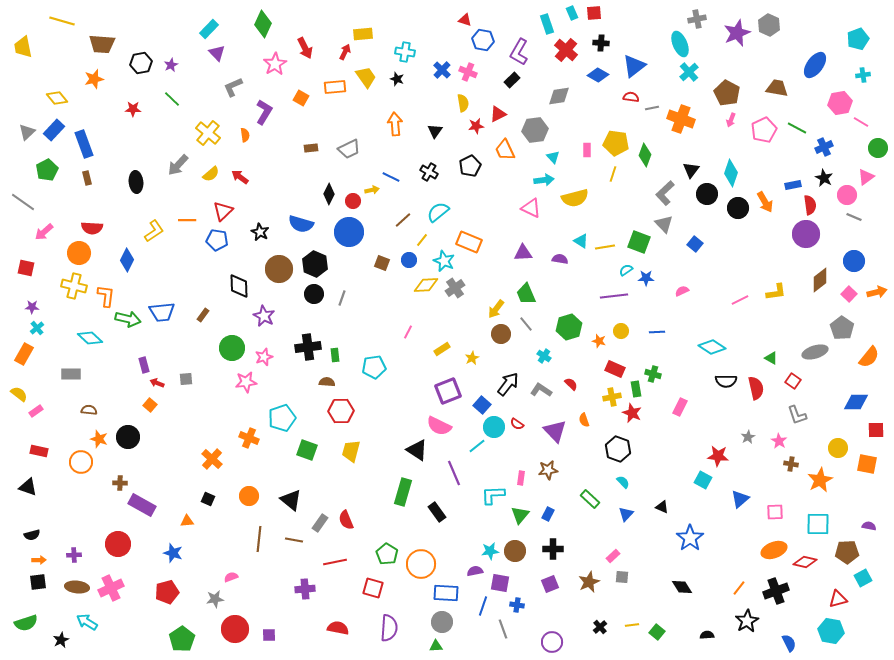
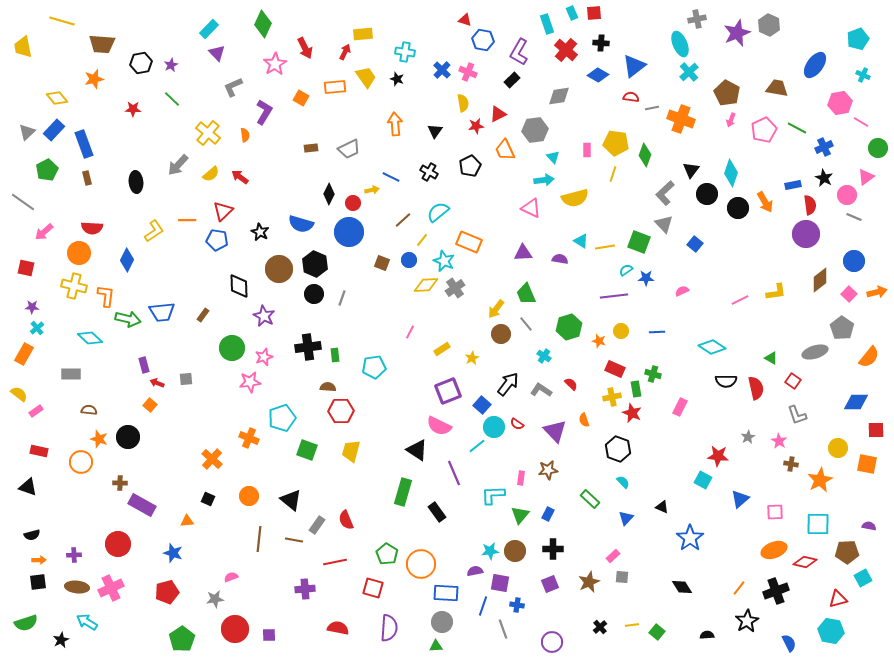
cyan cross at (863, 75): rotated 32 degrees clockwise
red circle at (353, 201): moved 2 px down
pink line at (408, 332): moved 2 px right
pink star at (246, 382): moved 4 px right
brown semicircle at (327, 382): moved 1 px right, 5 px down
blue triangle at (626, 514): moved 4 px down
gray rectangle at (320, 523): moved 3 px left, 2 px down
